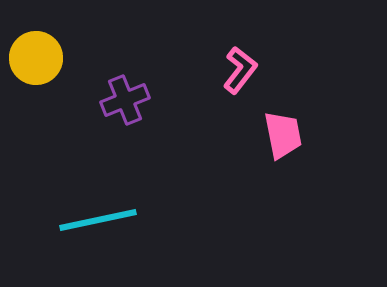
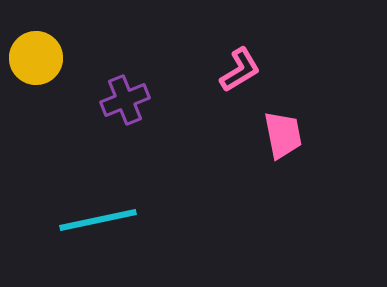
pink L-shape: rotated 21 degrees clockwise
